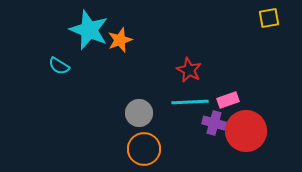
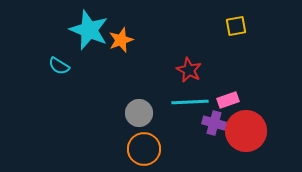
yellow square: moved 33 px left, 8 px down
orange star: moved 1 px right
